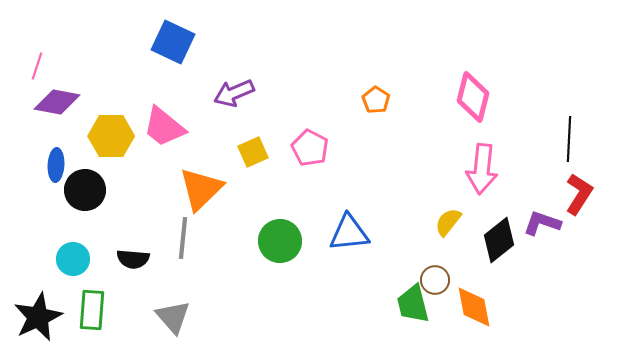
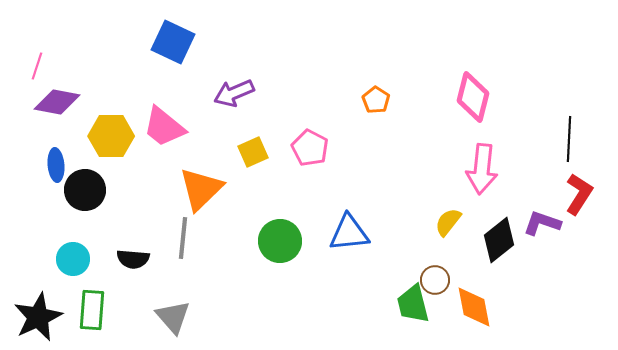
blue ellipse: rotated 8 degrees counterclockwise
